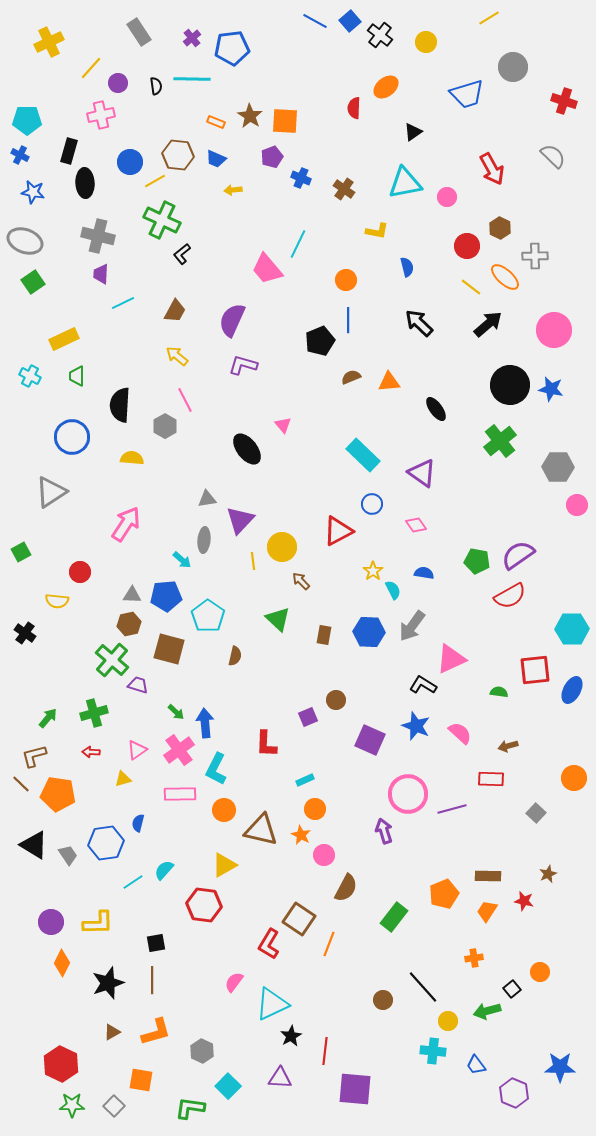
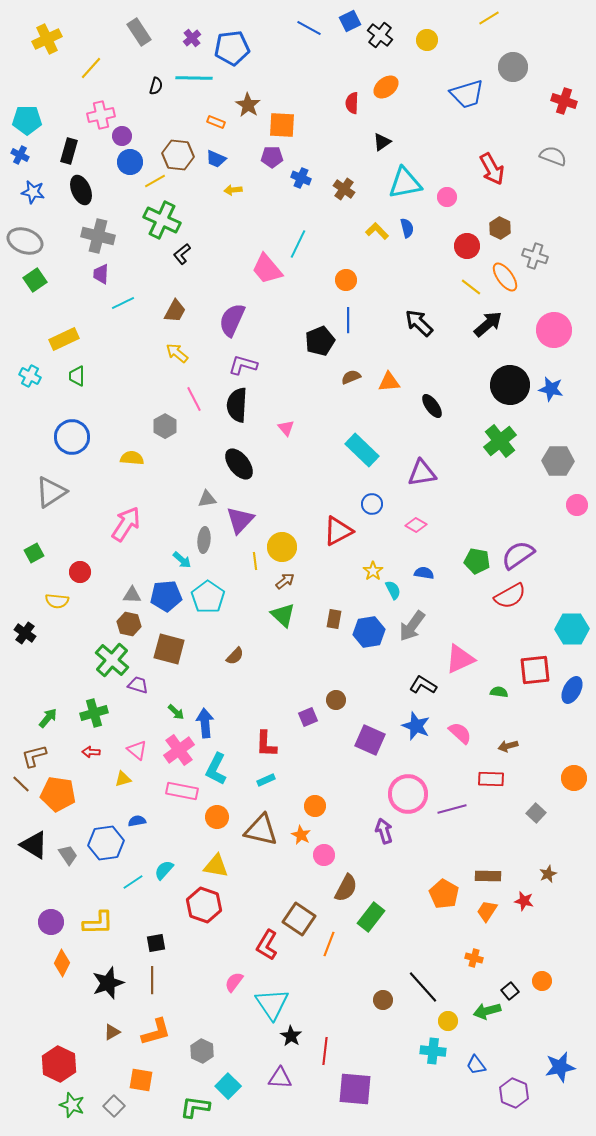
blue line at (315, 21): moved 6 px left, 7 px down
blue square at (350, 21): rotated 15 degrees clockwise
yellow cross at (49, 42): moved 2 px left, 3 px up
yellow circle at (426, 42): moved 1 px right, 2 px up
cyan line at (192, 79): moved 2 px right, 1 px up
purple circle at (118, 83): moved 4 px right, 53 px down
black semicircle at (156, 86): rotated 24 degrees clockwise
red semicircle at (354, 108): moved 2 px left, 5 px up
brown star at (250, 116): moved 2 px left, 11 px up
orange square at (285, 121): moved 3 px left, 4 px down
black triangle at (413, 132): moved 31 px left, 10 px down
gray semicircle at (553, 156): rotated 24 degrees counterclockwise
purple pentagon at (272, 157): rotated 20 degrees clockwise
black ellipse at (85, 183): moved 4 px left, 7 px down; rotated 20 degrees counterclockwise
yellow L-shape at (377, 231): rotated 145 degrees counterclockwise
gray cross at (535, 256): rotated 20 degrees clockwise
blue semicircle at (407, 267): moved 39 px up
orange ellipse at (505, 277): rotated 12 degrees clockwise
green square at (33, 282): moved 2 px right, 2 px up
yellow arrow at (177, 356): moved 3 px up
pink line at (185, 400): moved 9 px right, 1 px up
black semicircle at (120, 405): moved 117 px right
black ellipse at (436, 409): moved 4 px left, 3 px up
pink triangle at (283, 425): moved 3 px right, 3 px down
black ellipse at (247, 449): moved 8 px left, 15 px down
cyan rectangle at (363, 455): moved 1 px left, 5 px up
gray hexagon at (558, 467): moved 6 px up
purple triangle at (422, 473): rotated 44 degrees counterclockwise
pink diamond at (416, 525): rotated 25 degrees counterclockwise
green square at (21, 552): moved 13 px right, 1 px down
yellow line at (253, 561): moved 2 px right
brown arrow at (301, 581): moved 16 px left; rotated 96 degrees clockwise
cyan pentagon at (208, 616): moved 19 px up
green triangle at (278, 619): moved 5 px right, 4 px up
brown hexagon at (129, 624): rotated 25 degrees clockwise
blue hexagon at (369, 632): rotated 12 degrees counterclockwise
brown rectangle at (324, 635): moved 10 px right, 16 px up
brown semicircle at (235, 656): rotated 30 degrees clockwise
pink triangle at (451, 659): moved 9 px right
pink triangle at (137, 750): rotated 45 degrees counterclockwise
cyan rectangle at (305, 780): moved 39 px left
pink rectangle at (180, 794): moved 2 px right, 3 px up; rotated 12 degrees clockwise
orange circle at (315, 809): moved 3 px up
orange circle at (224, 810): moved 7 px left, 7 px down
blue semicircle at (138, 823): moved 1 px left, 2 px up; rotated 66 degrees clockwise
yellow triangle at (224, 865): moved 8 px left, 1 px down; rotated 40 degrees clockwise
orange pentagon at (444, 894): rotated 20 degrees counterclockwise
red hexagon at (204, 905): rotated 12 degrees clockwise
green rectangle at (394, 917): moved 23 px left
red L-shape at (269, 944): moved 2 px left, 1 px down
orange cross at (474, 958): rotated 24 degrees clockwise
orange circle at (540, 972): moved 2 px right, 9 px down
black square at (512, 989): moved 2 px left, 2 px down
cyan triangle at (272, 1004): rotated 39 degrees counterclockwise
black star at (291, 1036): rotated 10 degrees counterclockwise
red hexagon at (61, 1064): moved 2 px left
blue star at (560, 1067): rotated 12 degrees counterclockwise
green star at (72, 1105): rotated 20 degrees clockwise
green L-shape at (190, 1108): moved 5 px right, 1 px up
